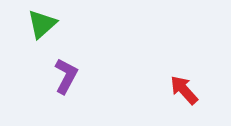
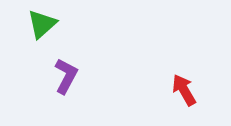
red arrow: rotated 12 degrees clockwise
